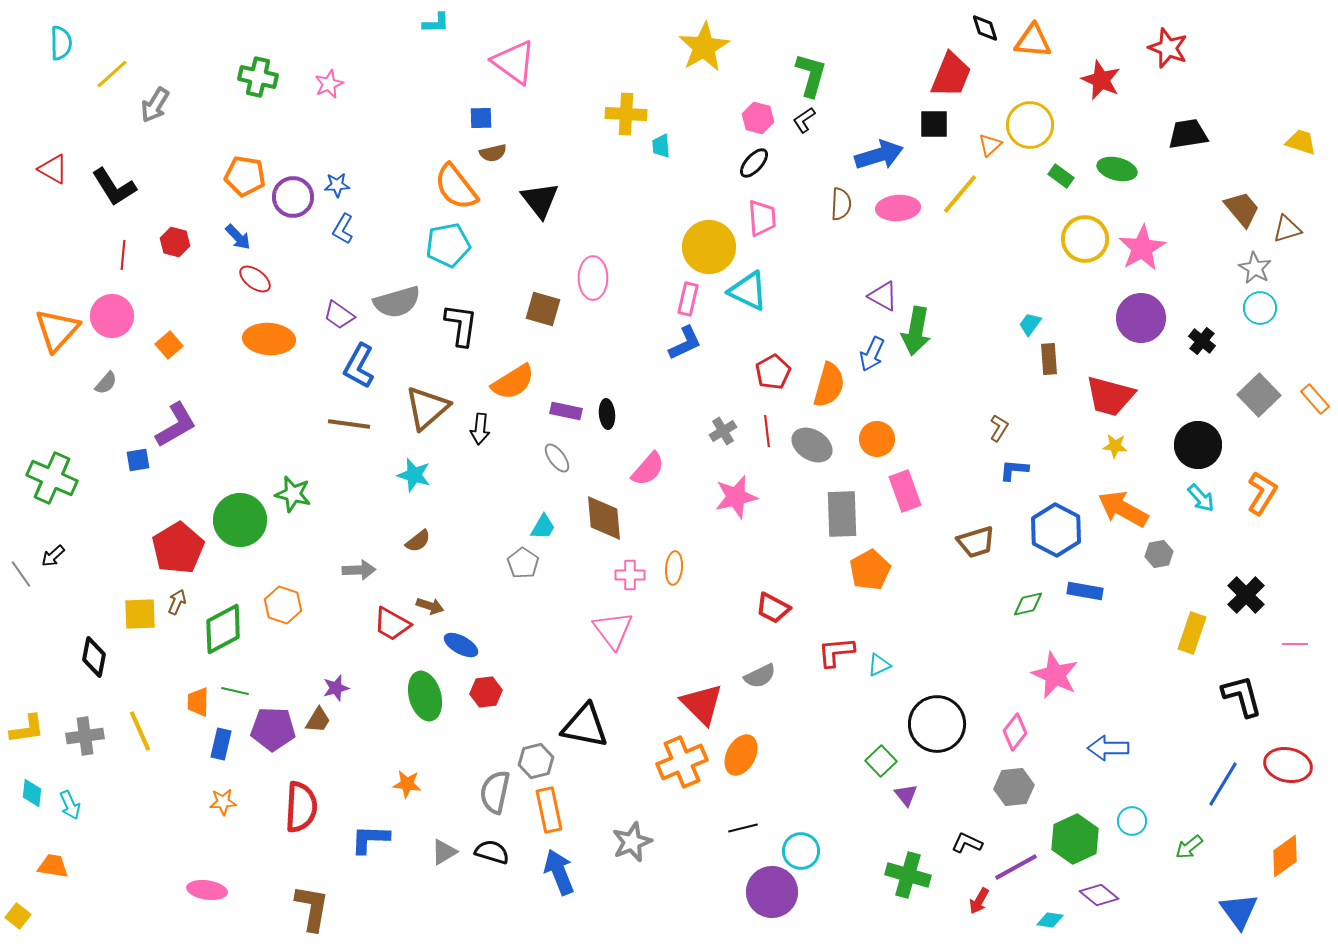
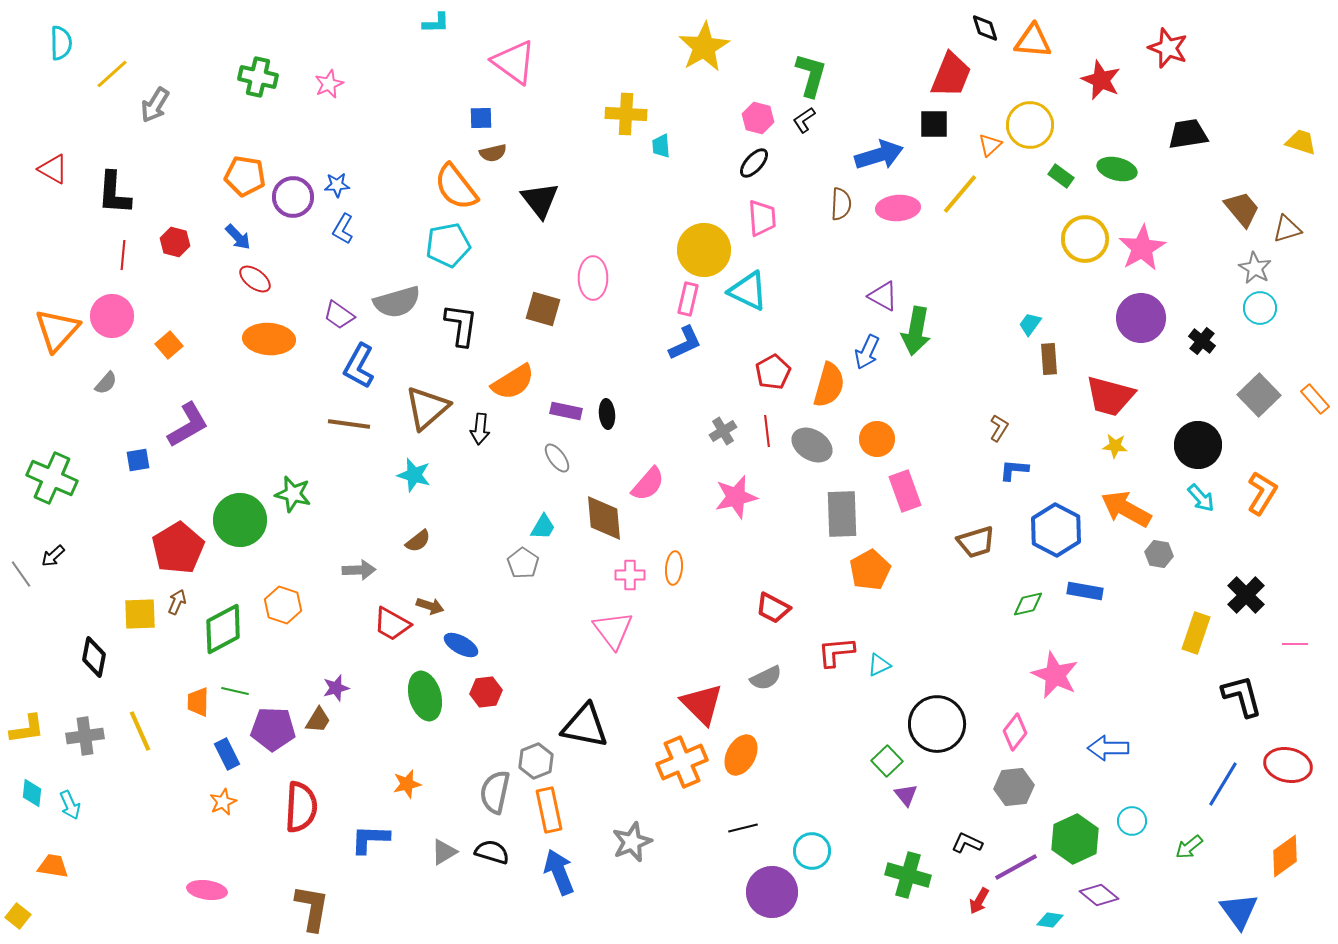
black L-shape at (114, 187): moved 6 px down; rotated 36 degrees clockwise
yellow circle at (709, 247): moved 5 px left, 3 px down
blue arrow at (872, 354): moved 5 px left, 2 px up
purple L-shape at (176, 425): moved 12 px right
pink semicircle at (648, 469): moved 15 px down
orange arrow at (1123, 509): moved 3 px right
gray hexagon at (1159, 554): rotated 20 degrees clockwise
yellow rectangle at (1192, 633): moved 4 px right
gray semicircle at (760, 676): moved 6 px right, 2 px down
blue rectangle at (221, 744): moved 6 px right, 10 px down; rotated 40 degrees counterclockwise
gray hexagon at (536, 761): rotated 8 degrees counterclockwise
green square at (881, 761): moved 6 px right
orange star at (407, 784): rotated 20 degrees counterclockwise
orange star at (223, 802): rotated 20 degrees counterclockwise
cyan circle at (801, 851): moved 11 px right
